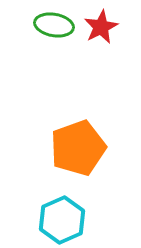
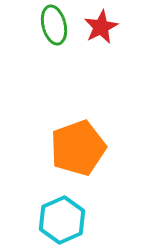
green ellipse: rotated 66 degrees clockwise
